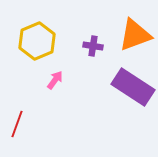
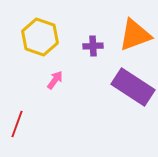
yellow hexagon: moved 3 px right, 4 px up; rotated 18 degrees counterclockwise
purple cross: rotated 12 degrees counterclockwise
